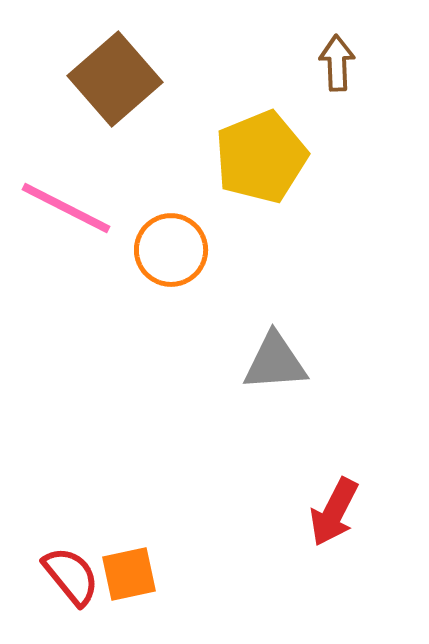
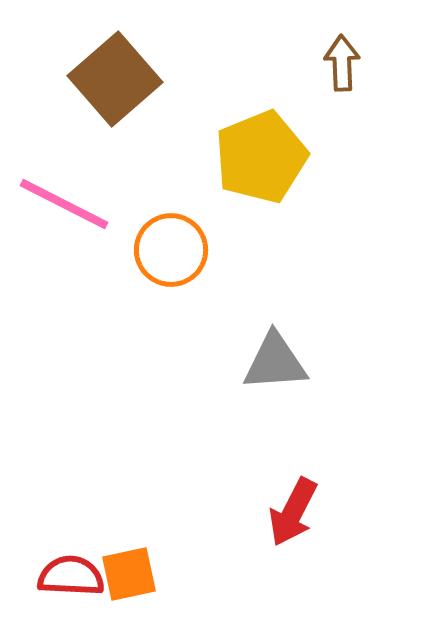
brown arrow: moved 5 px right
pink line: moved 2 px left, 4 px up
red arrow: moved 41 px left
red semicircle: rotated 48 degrees counterclockwise
